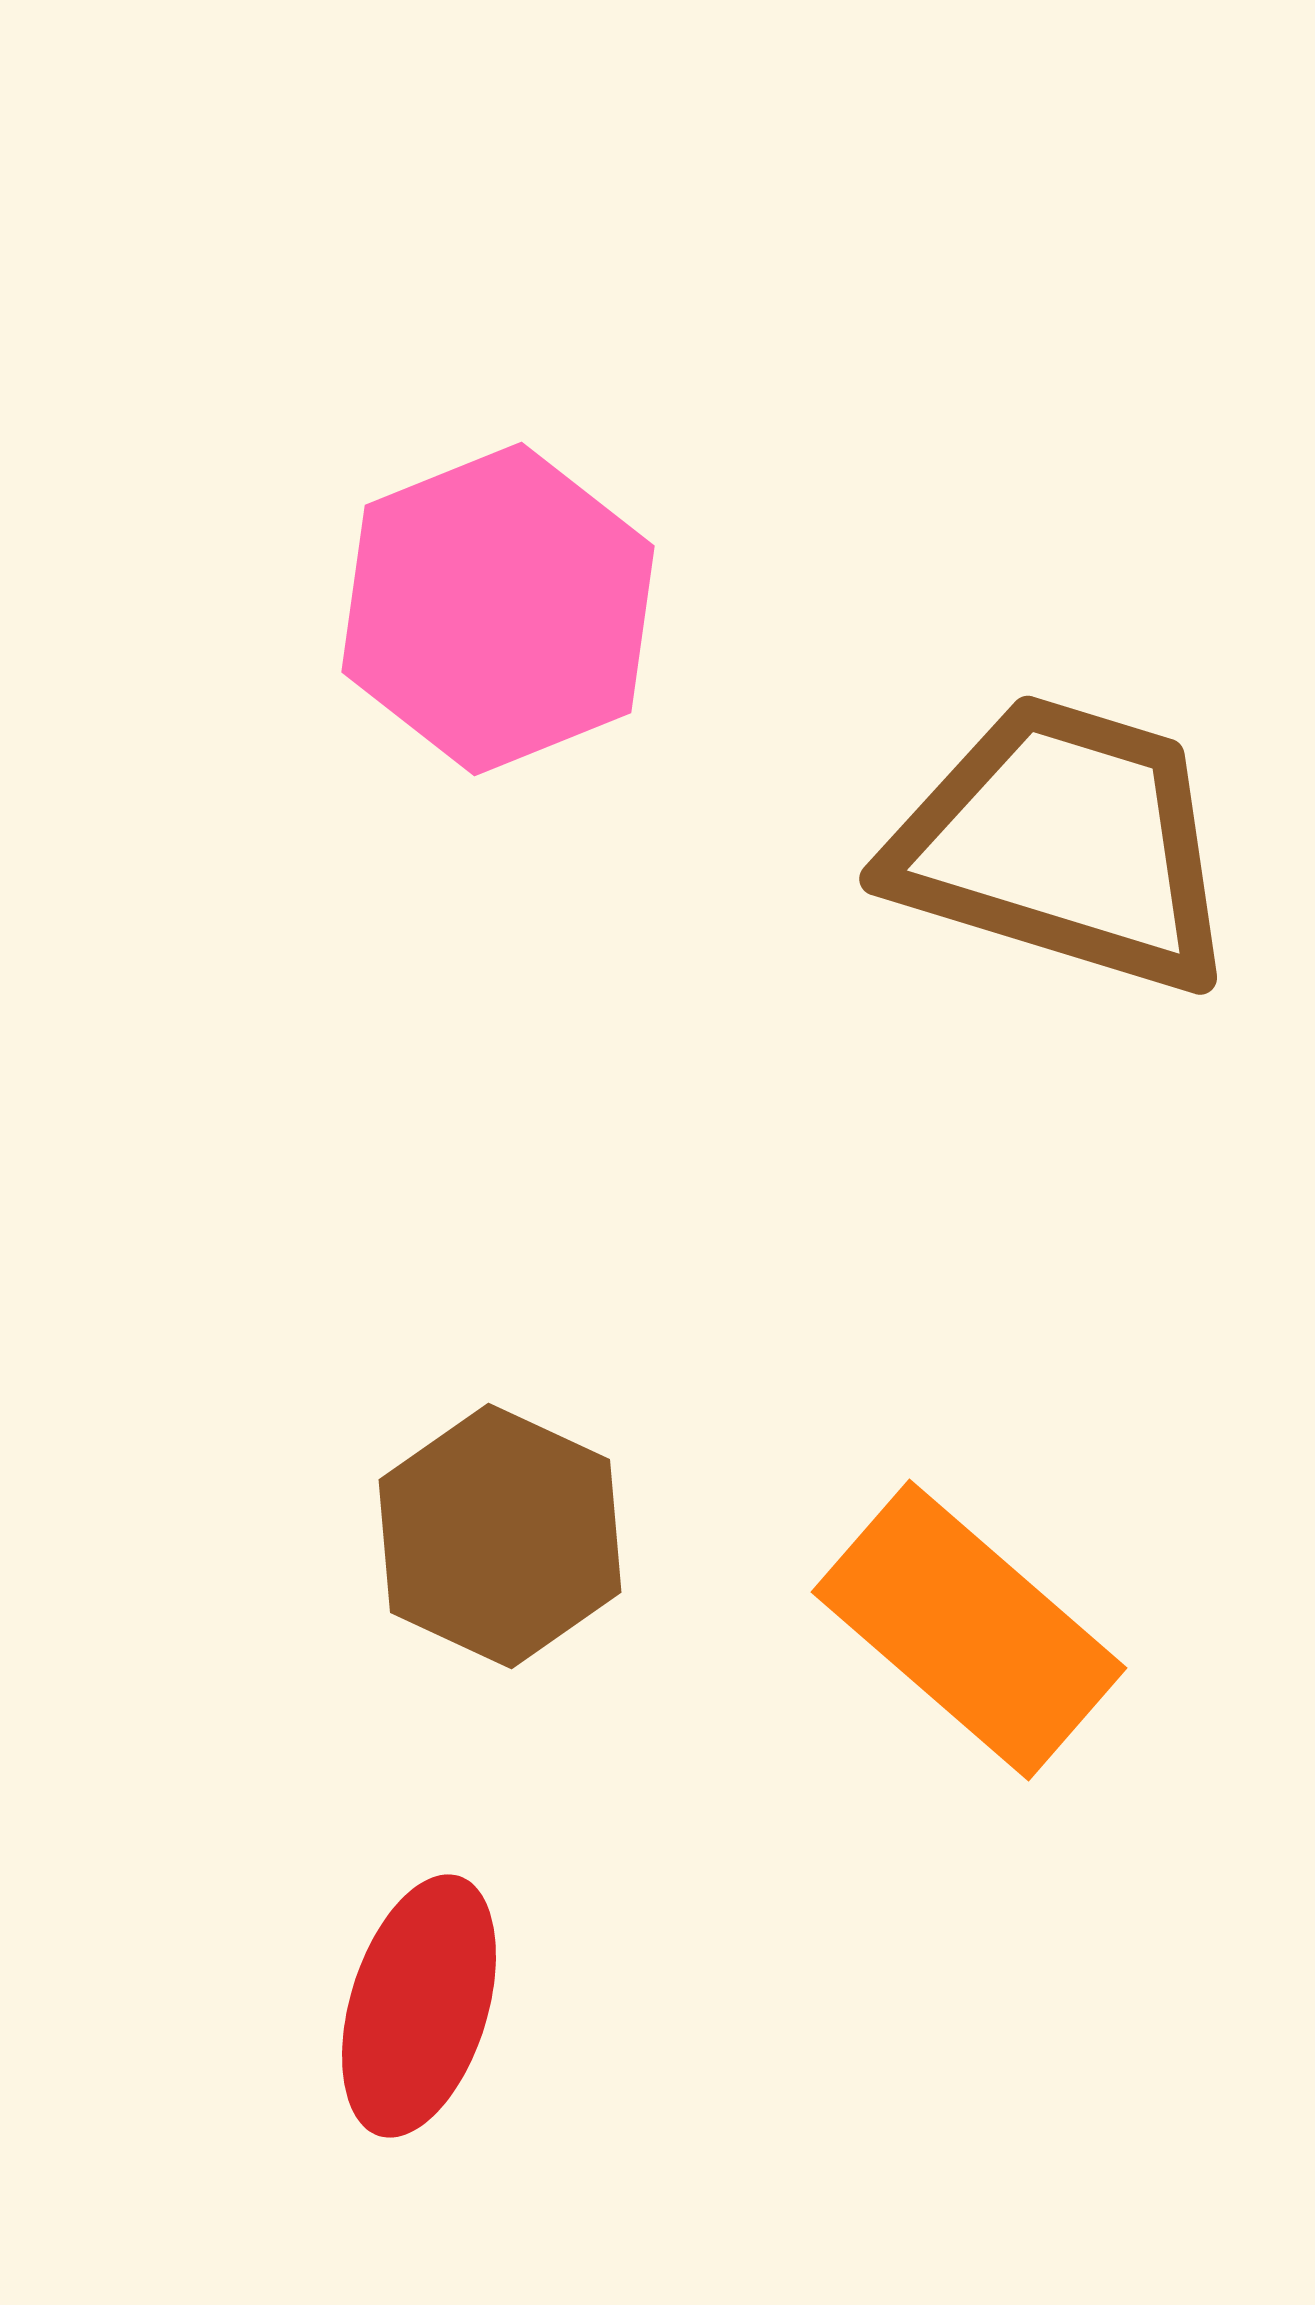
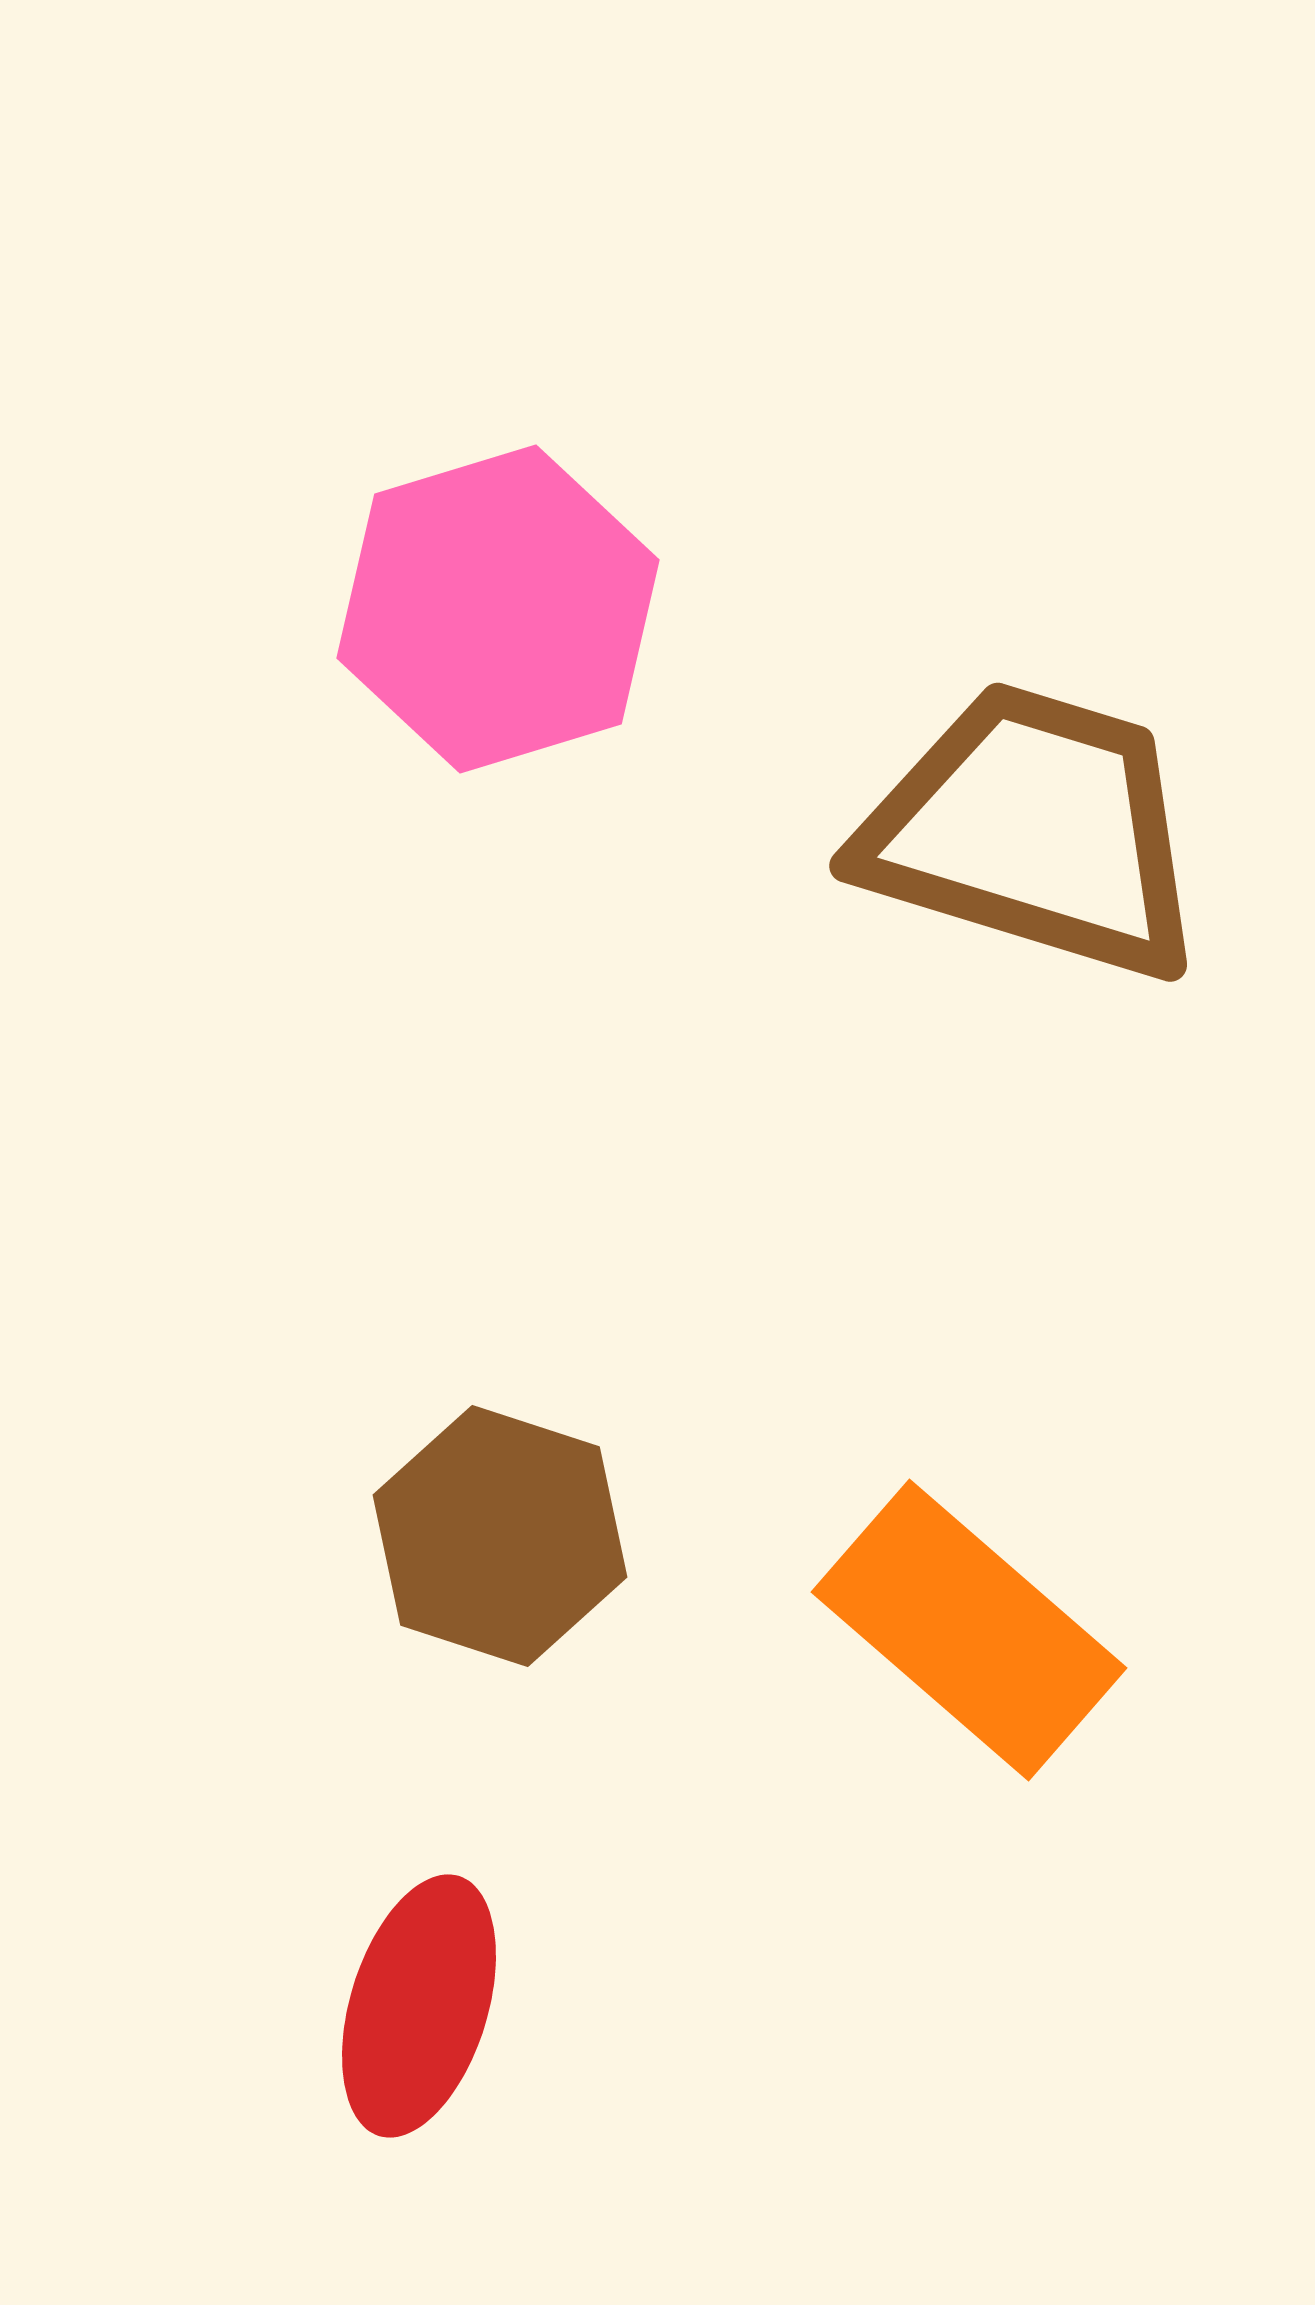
pink hexagon: rotated 5 degrees clockwise
brown trapezoid: moved 30 px left, 13 px up
brown hexagon: rotated 7 degrees counterclockwise
